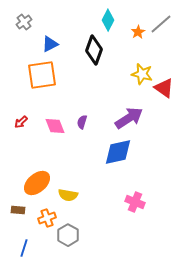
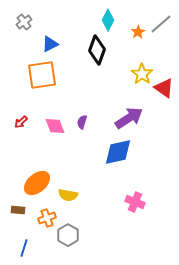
black diamond: moved 3 px right
yellow star: rotated 20 degrees clockwise
